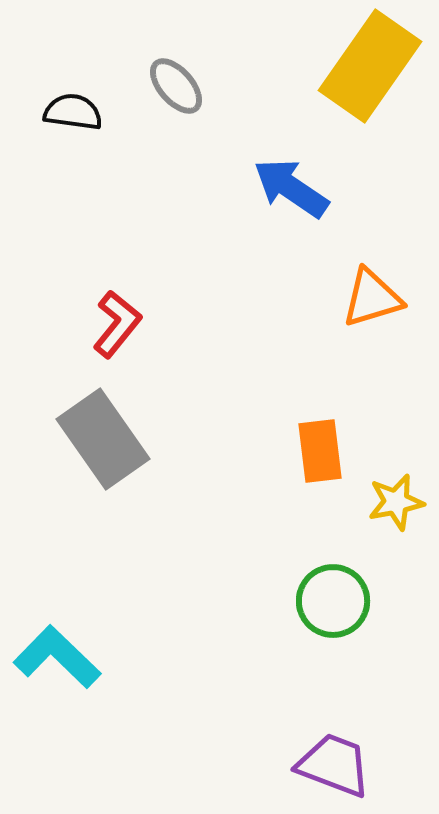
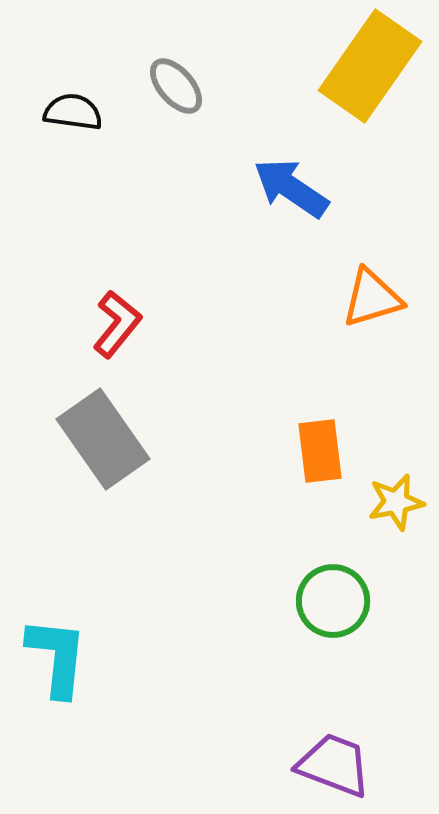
cyan L-shape: rotated 52 degrees clockwise
